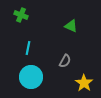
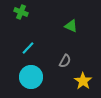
green cross: moved 3 px up
cyan line: rotated 32 degrees clockwise
yellow star: moved 1 px left, 2 px up
